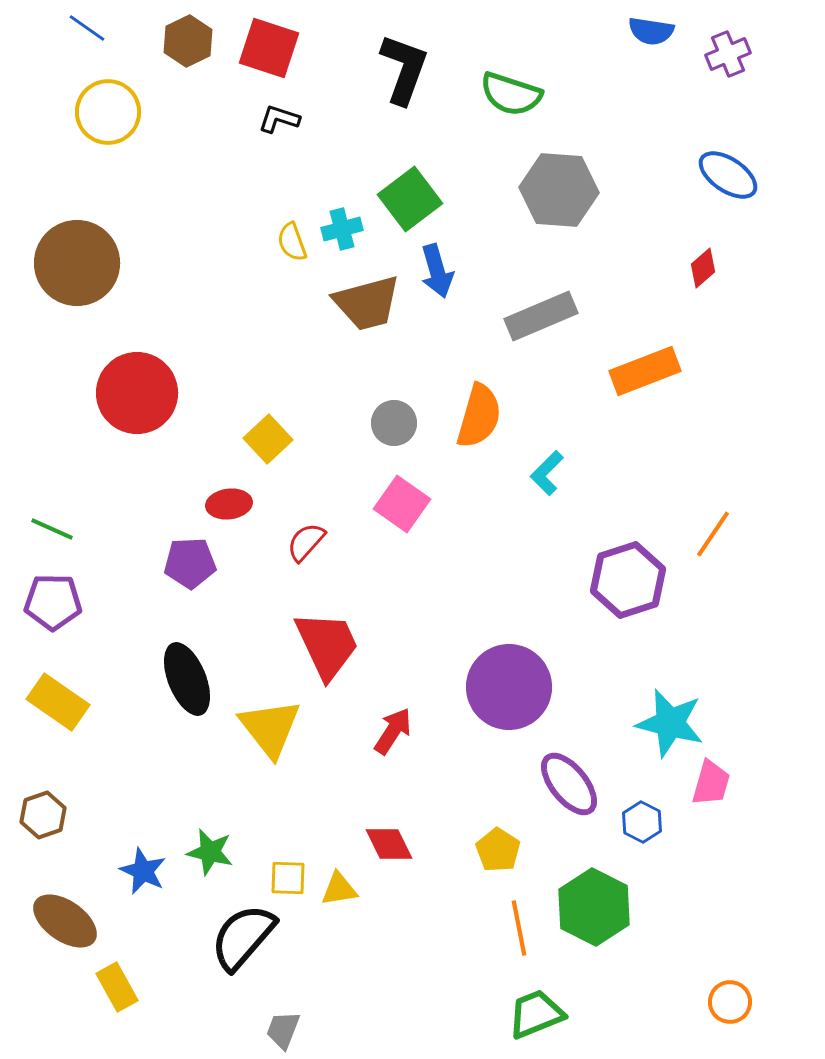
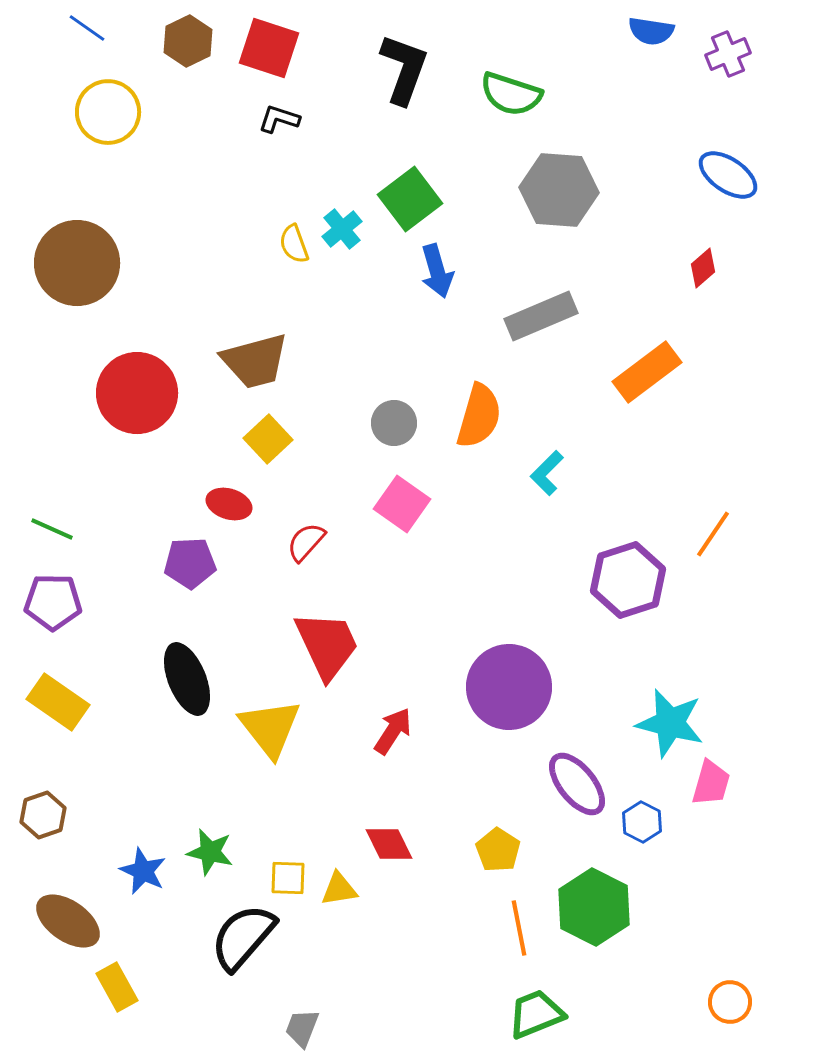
cyan cross at (342, 229): rotated 24 degrees counterclockwise
yellow semicircle at (292, 242): moved 2 px right, 2 px down
brown trapezoid at (367, 303): moved 112 px left, 58 px down
orange rectangle at (645, 371): moved 2 px right, 1 px down; rotated 16 degrees counterclockwise
red ellipse at (229, 504): rotated 24 degrees clockwise
purple ellipse at (569, 784): moved 8 px right
brown ellipse at (65, 921): moved 3 px right
gray trapezoid at (283, 1030): moved 19 px right, 2 px up
